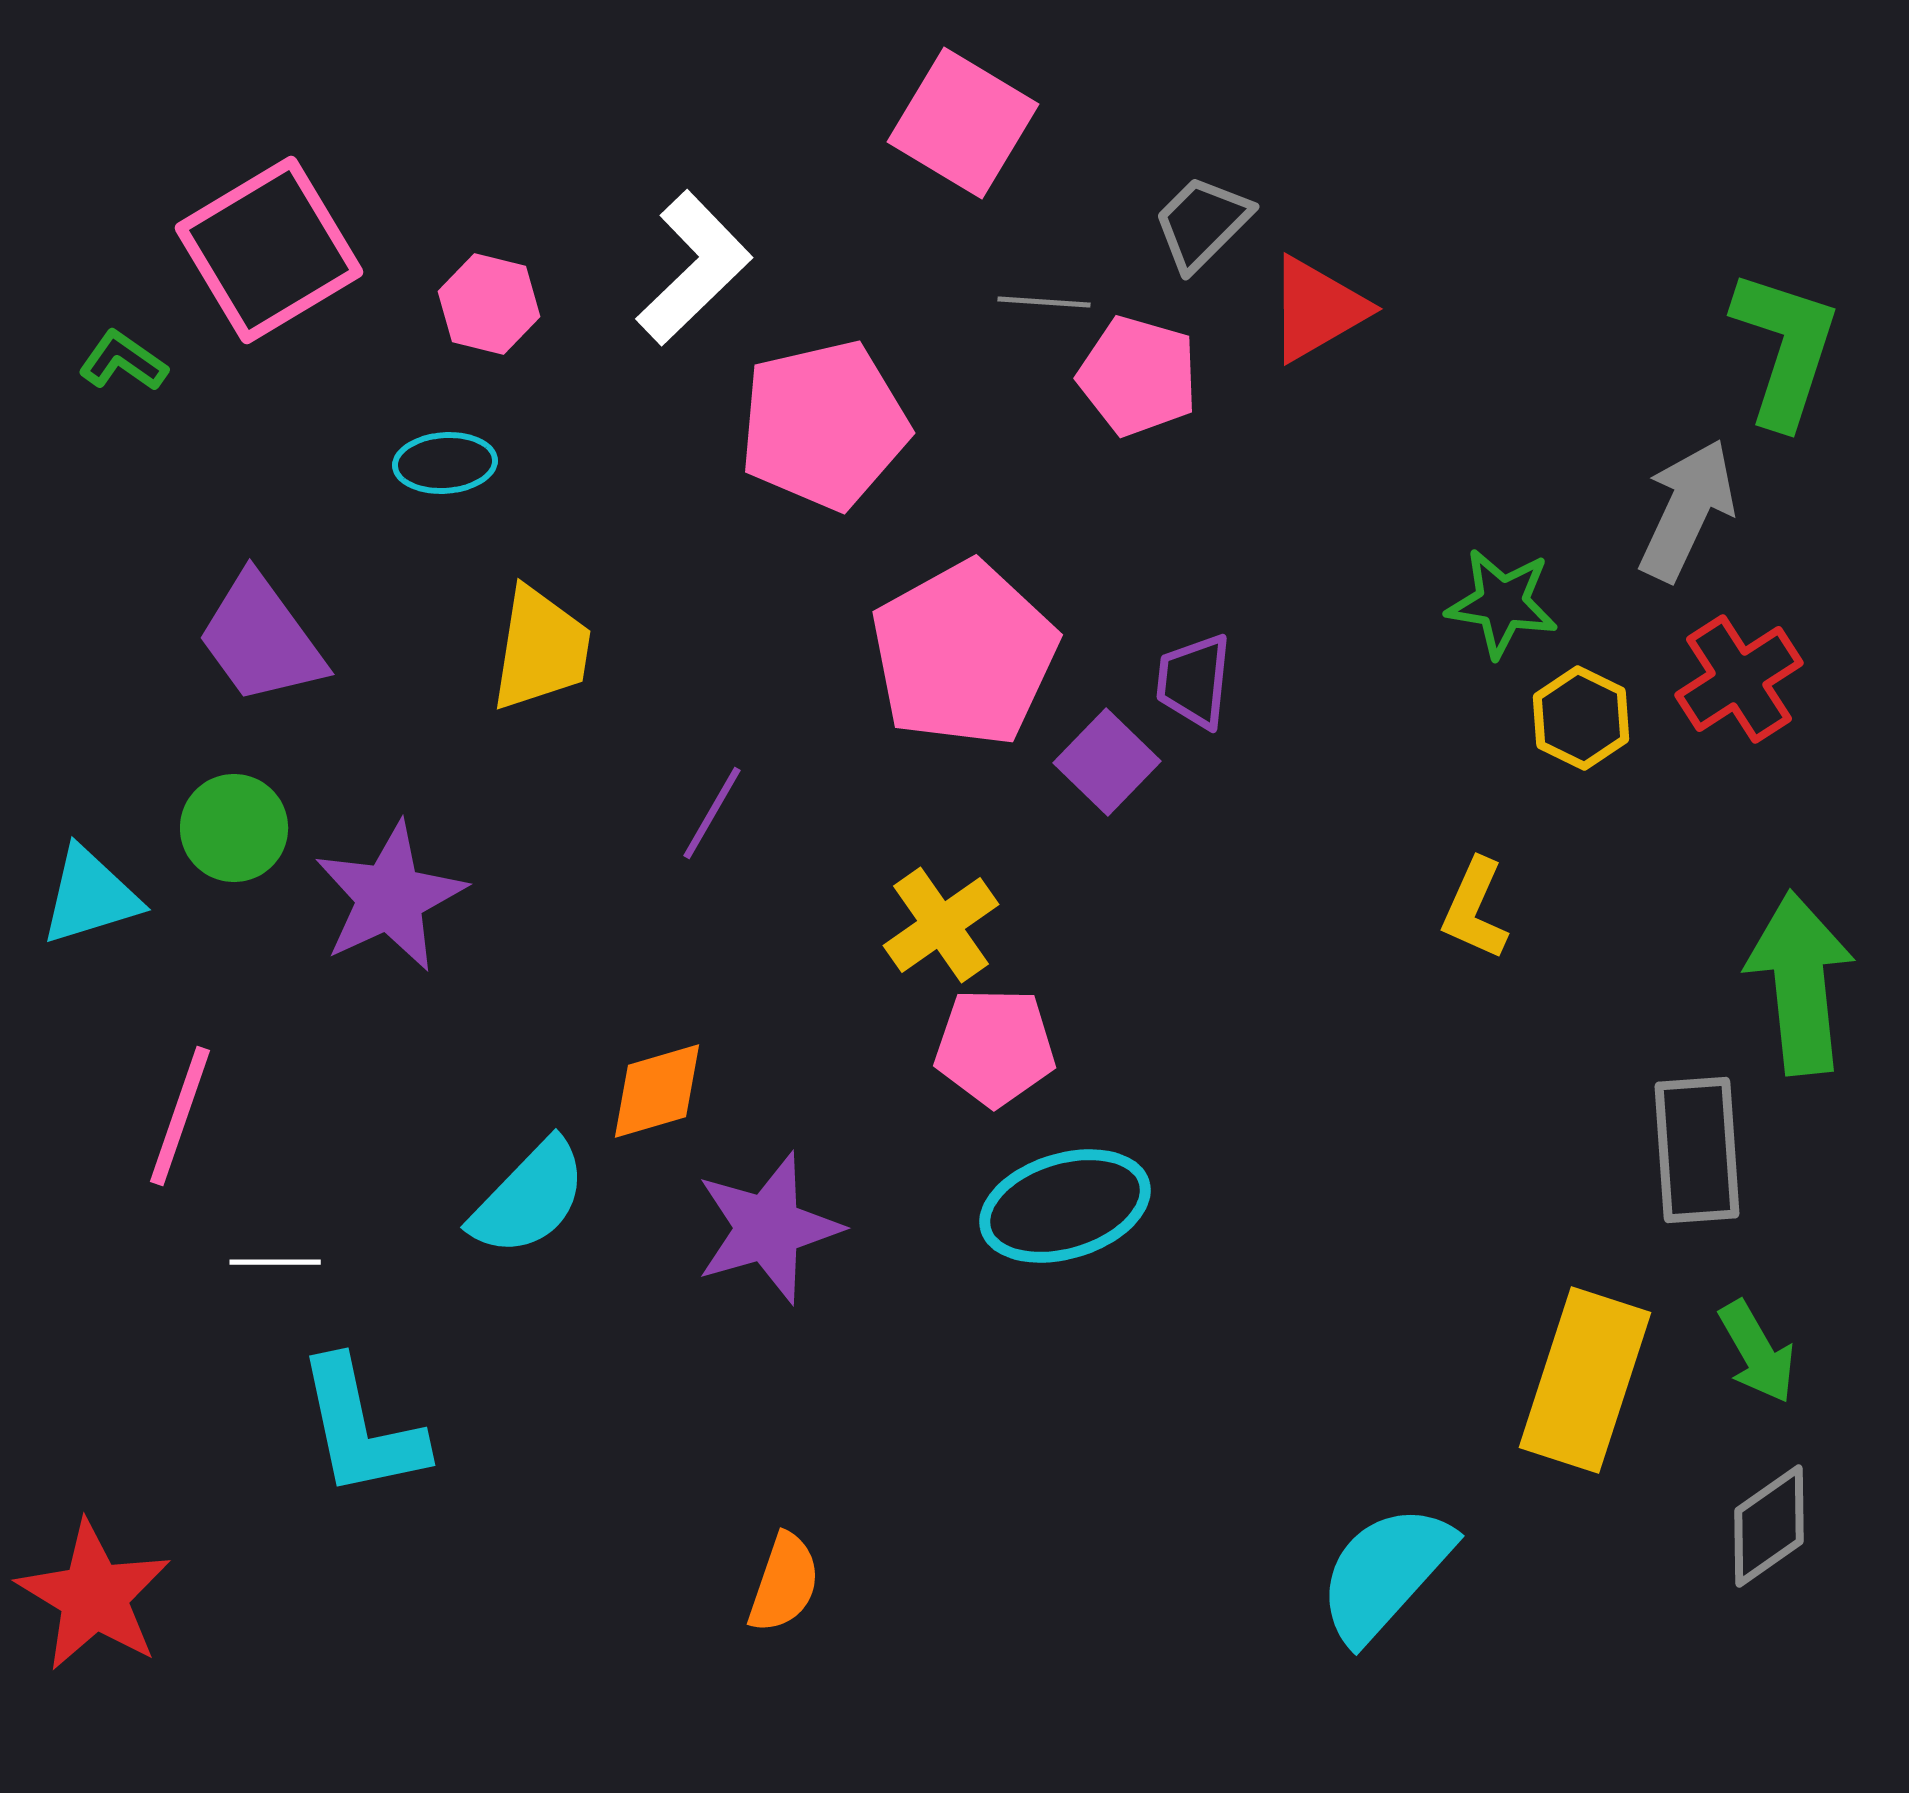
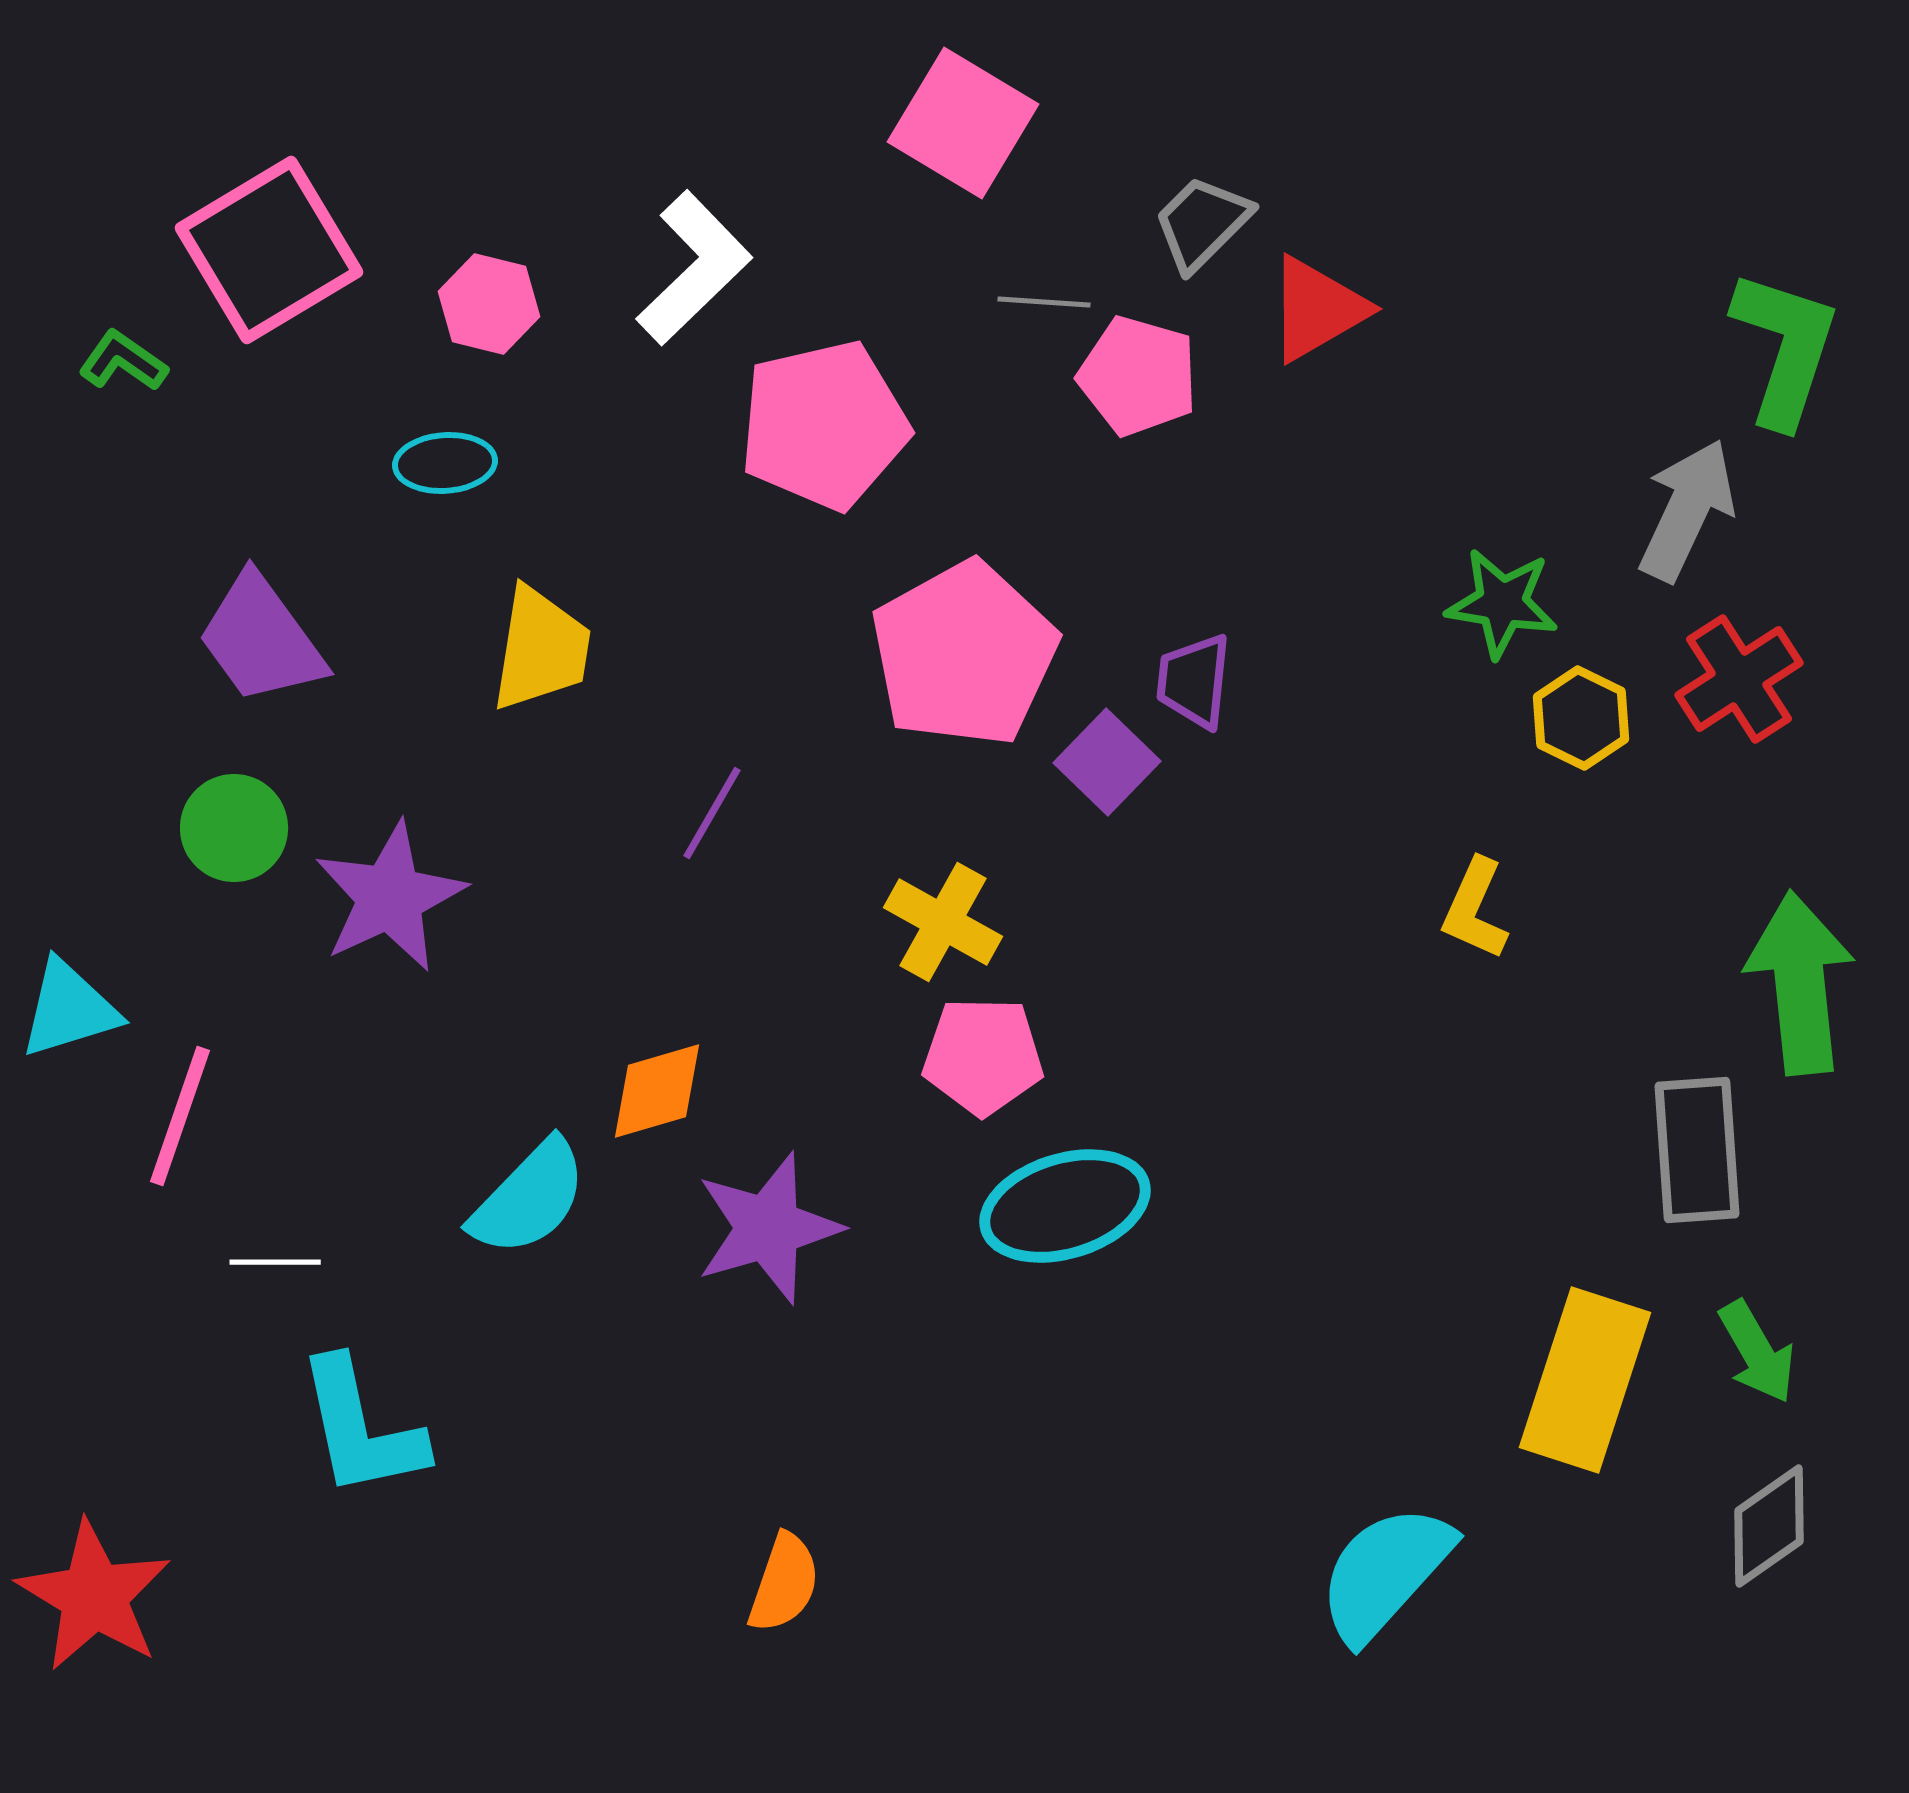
cyan triangle at (90, 896): moved 21 px left, 113 px down
yellow cross at (941, 925): moved 2 px right, 3 px up; rotated 26 degrees counterclockwise
pink pentagon at (995, 1047): moved 12 px left, 9 px down
